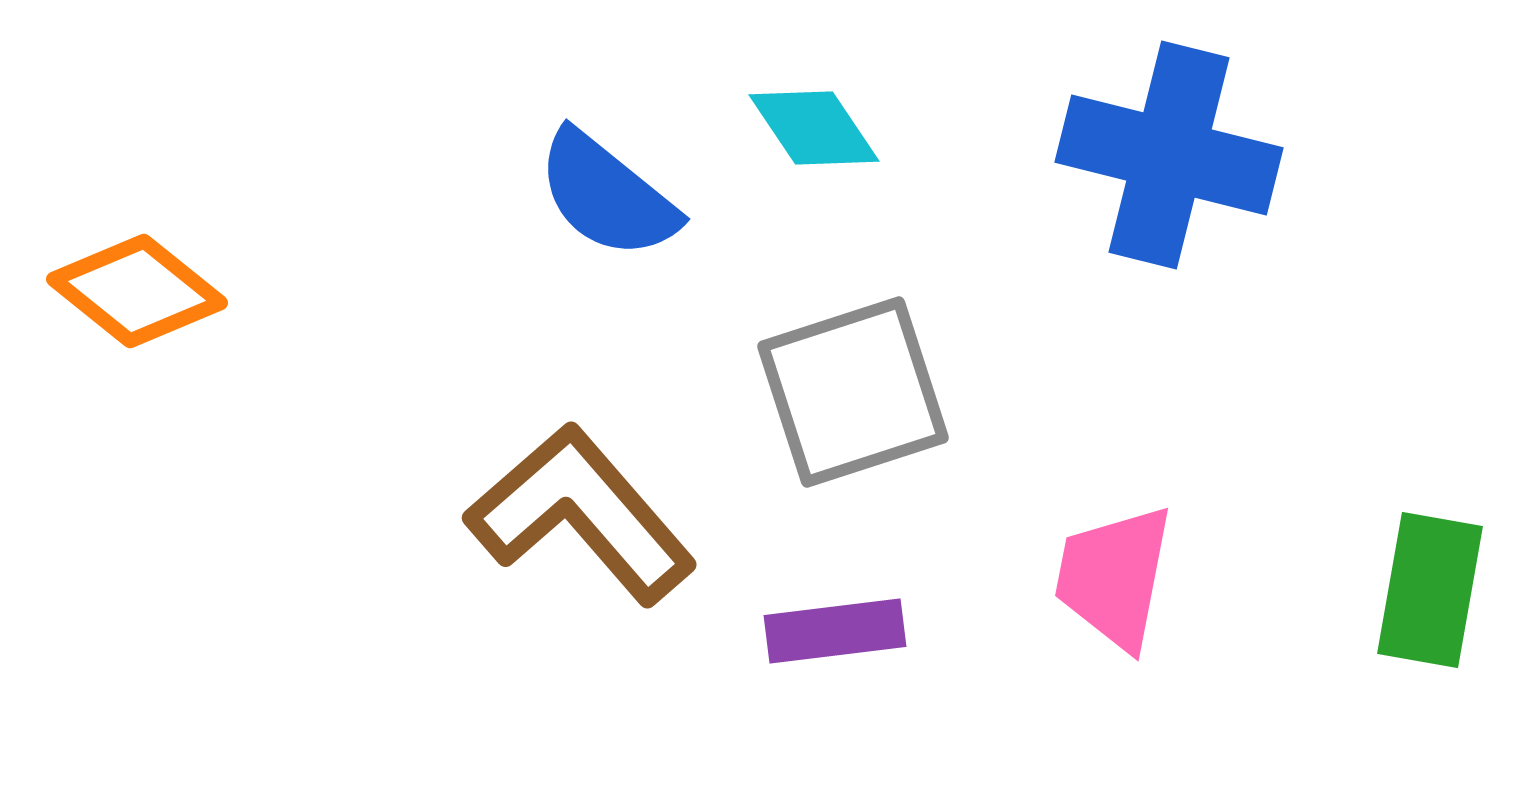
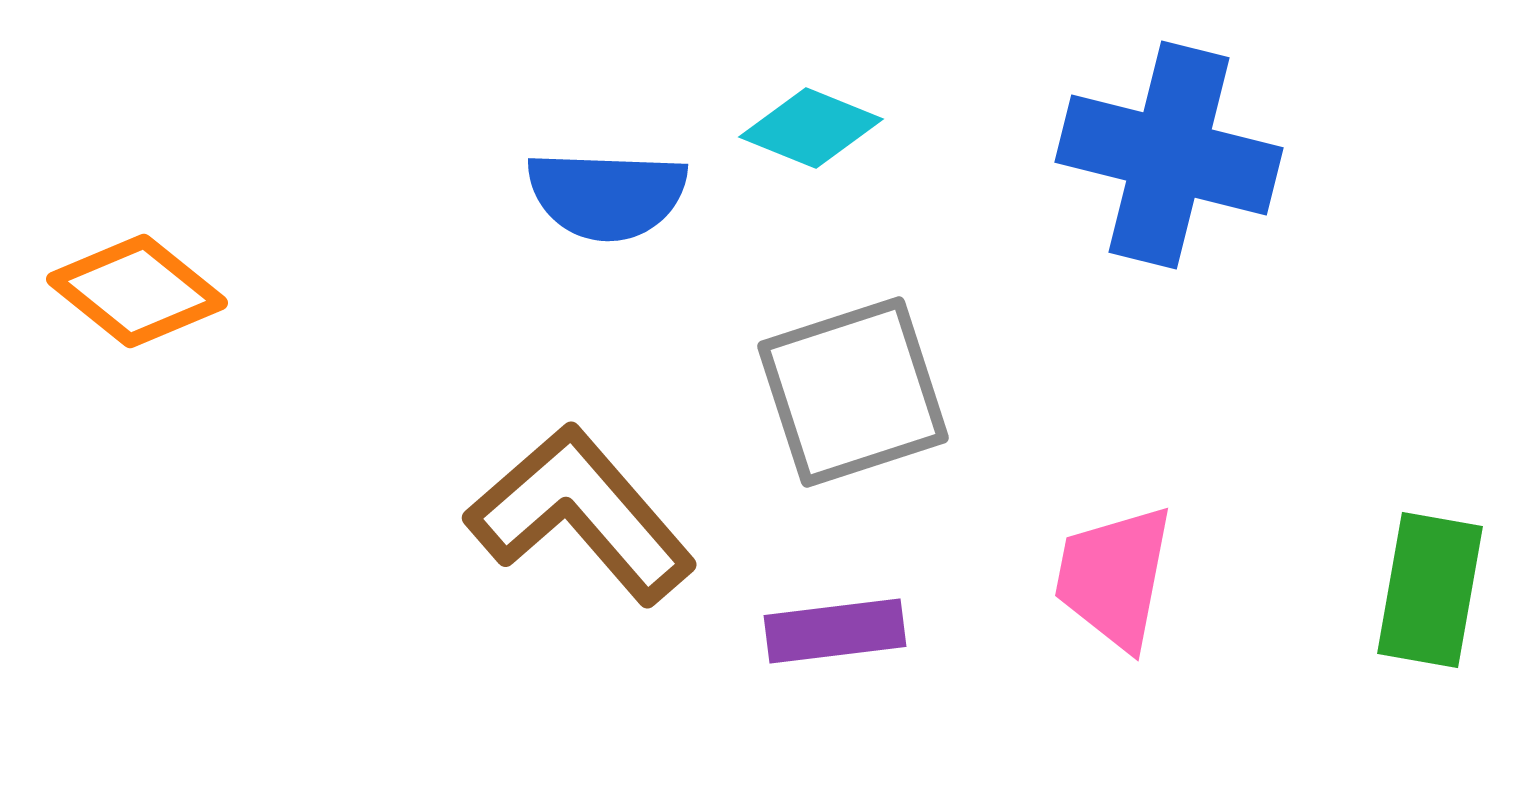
cyan diamond: moved 3 px left; rotated 34 degrees counterclockwise
blue semicircle: rotated 37 degrees counterclockwise
